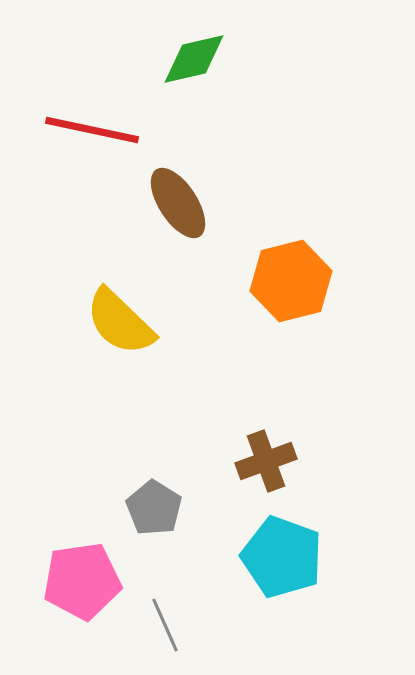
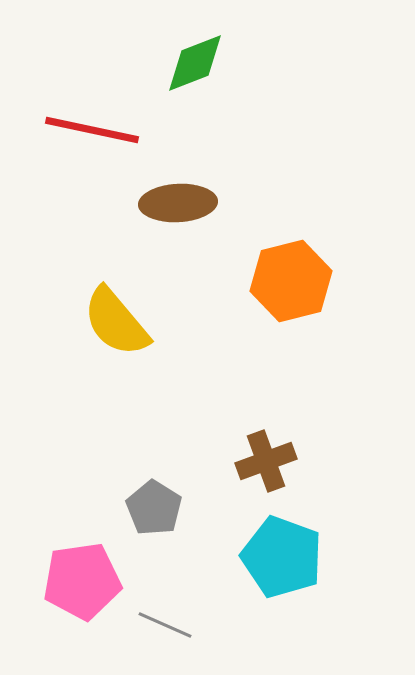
green diamond: moved 1 px right, 4 px down; rotated 8 degrees counterclockwise
brown ellipse: rotated 60 degrees counterclockwise
yellow semicircle: moved 4 px left; rotated 6 degrees clockwise
gray line: rotated 42 degrees counterclockwise
